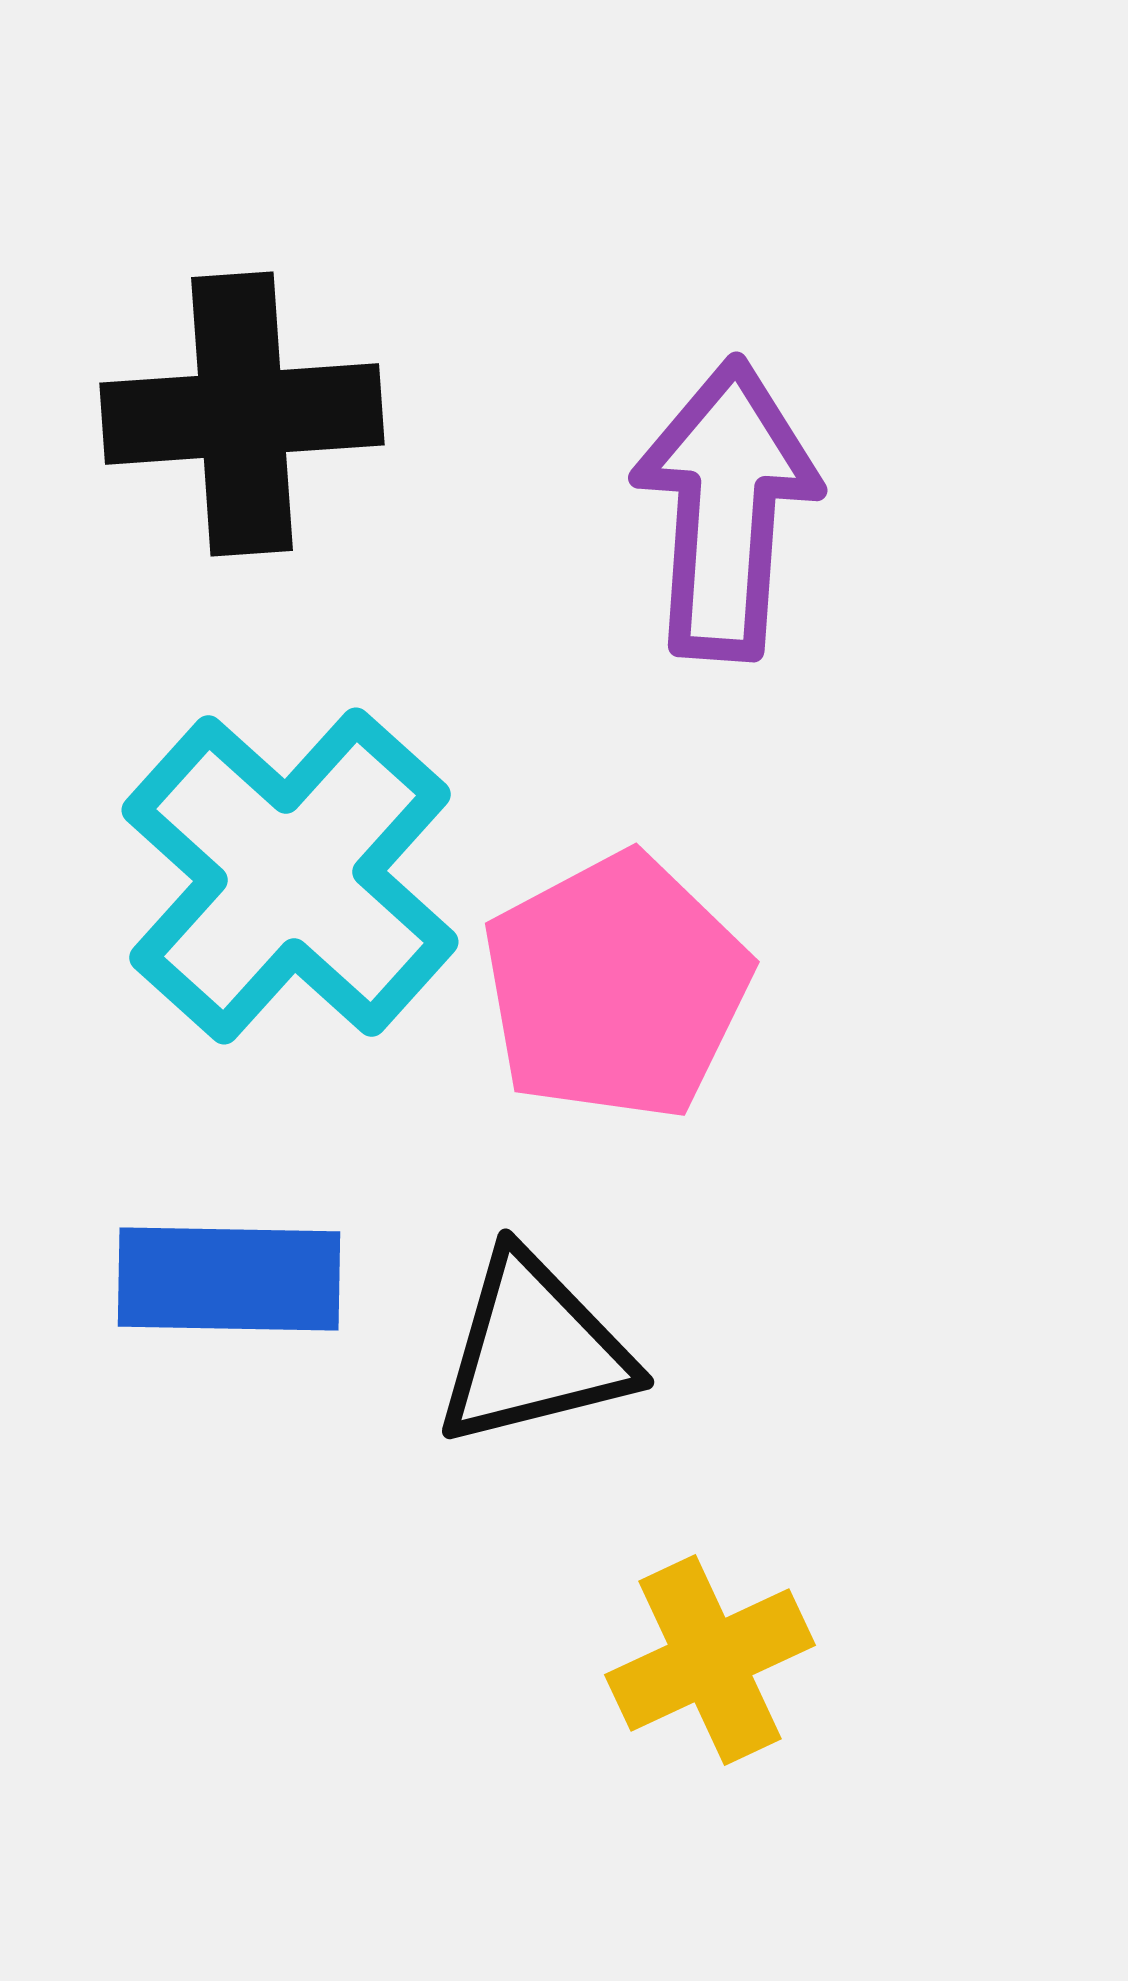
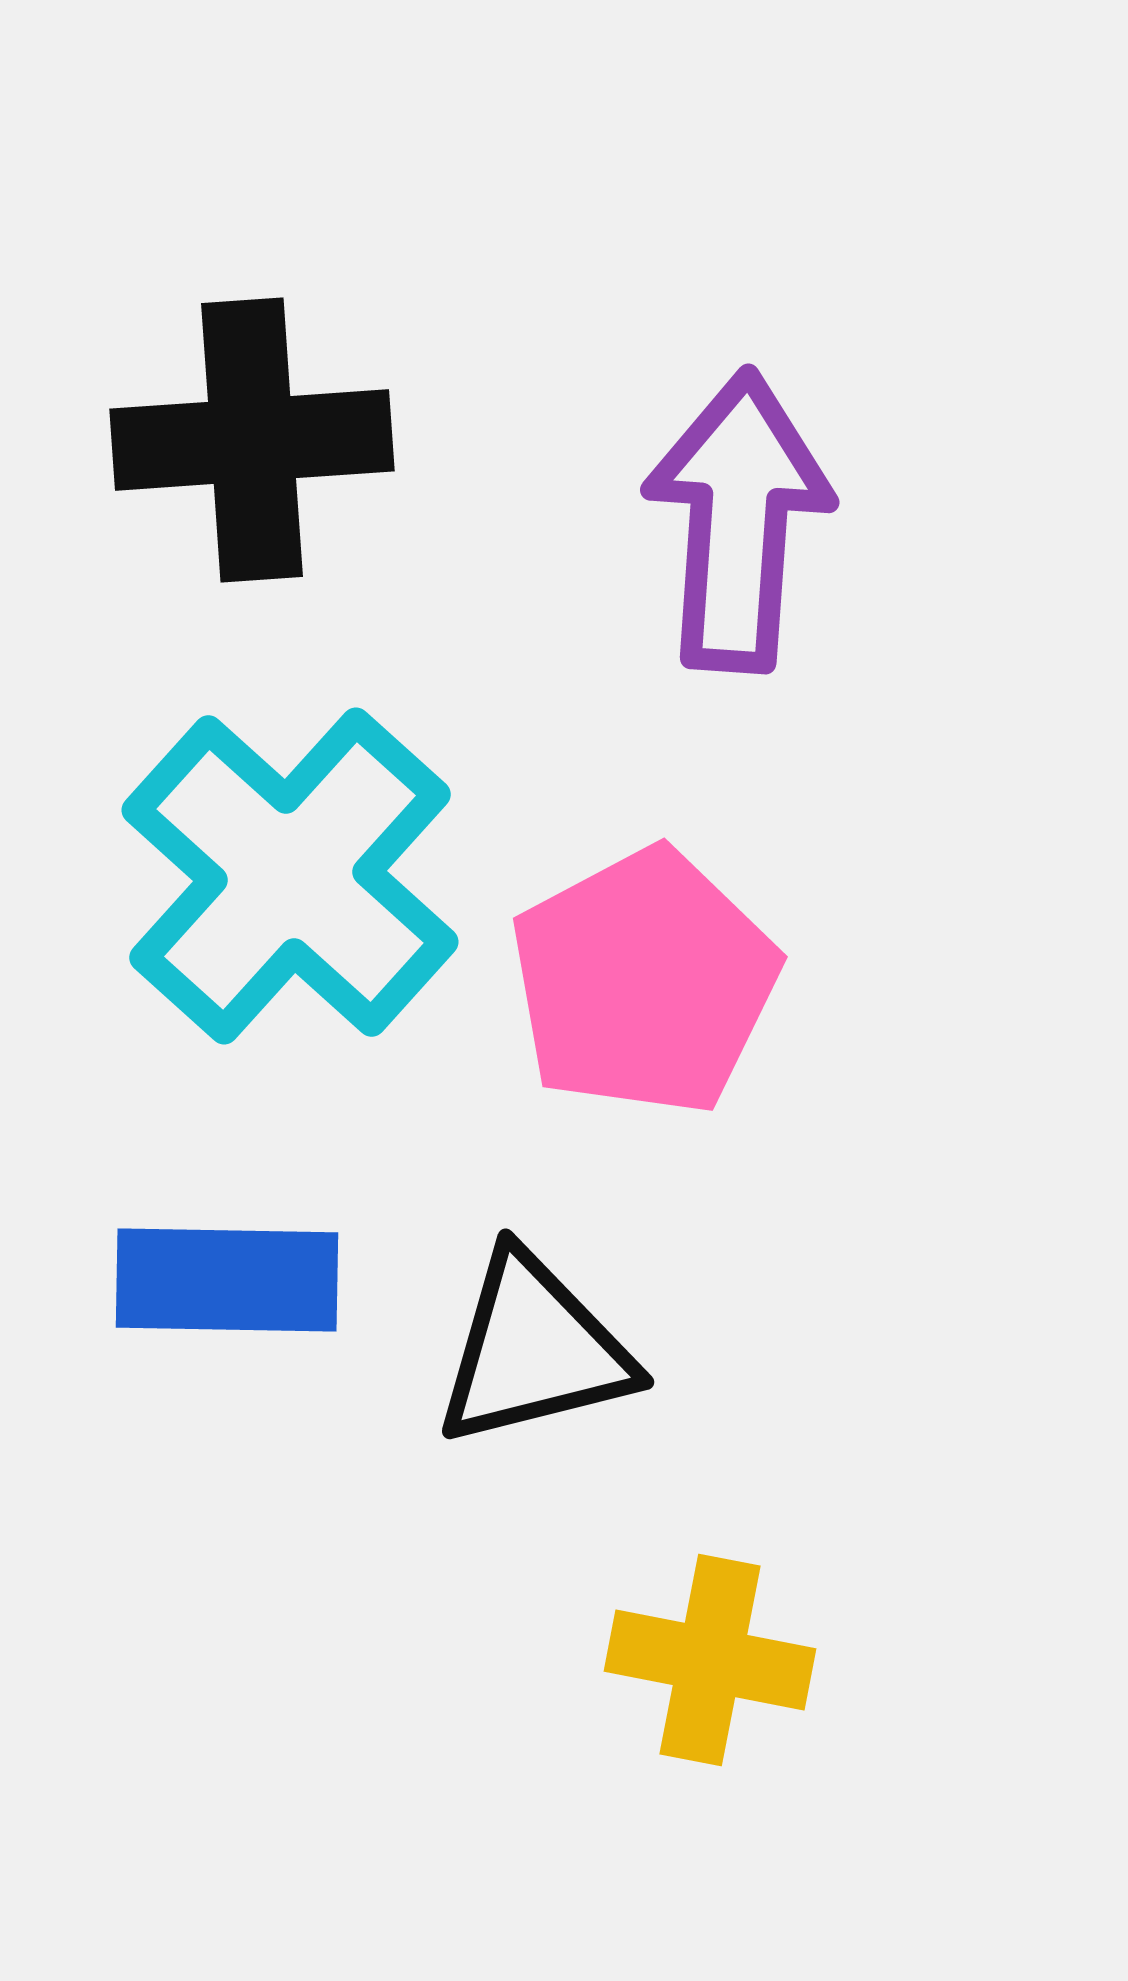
black cross: moved 10 px right, 26 px down
purple arrow: moved 12 px right, 12 px down
pink pentagon: moved 28 px right, 5 px up
blue rectangle: moved 2 px left, 1 px down
yellow cross: rotated 36 degrees clockwise
